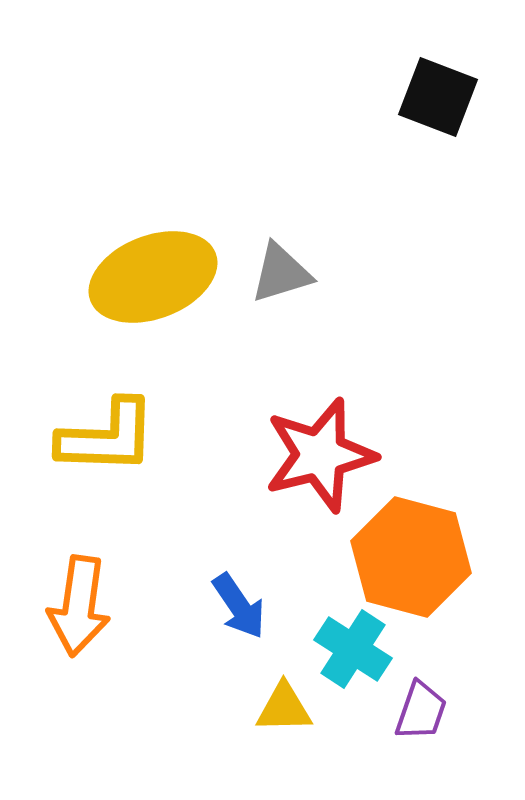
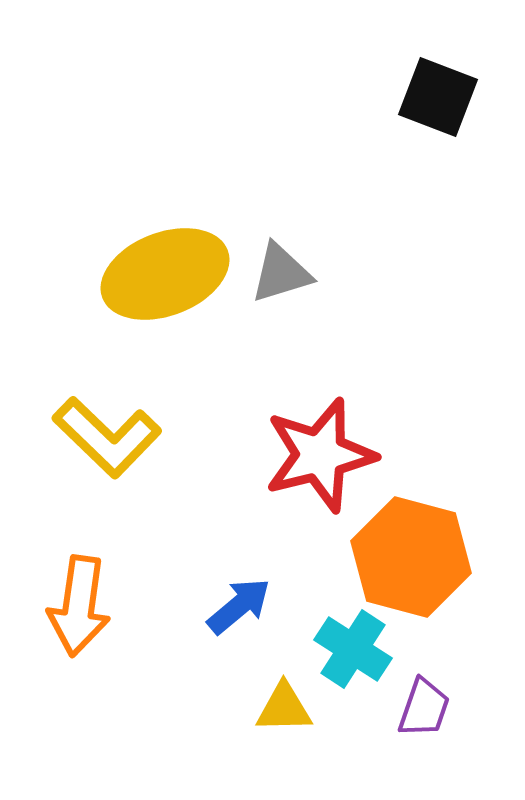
yellow ellipse: moved 12 px right, 3 px up
yellow L-shape: rotated 42 degrees clockwise
blue arrow: rotated 96 degrees counterclockwise
purple trapezoid: moved 3 px right, 3 px up
